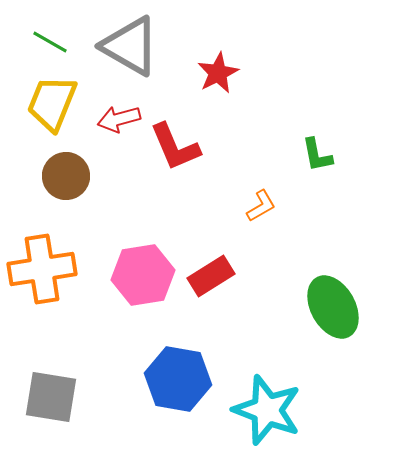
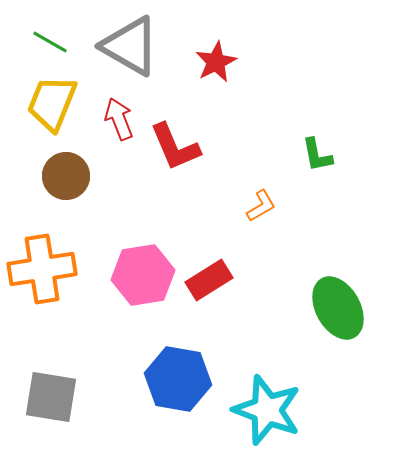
red star: moved 2 px left, 11 px up
red arrow: rotated 84 degrees clockwise
red rectangle: moved 2 px left, 4 px down
green ellipse: moved 5 px right, 1 px down
